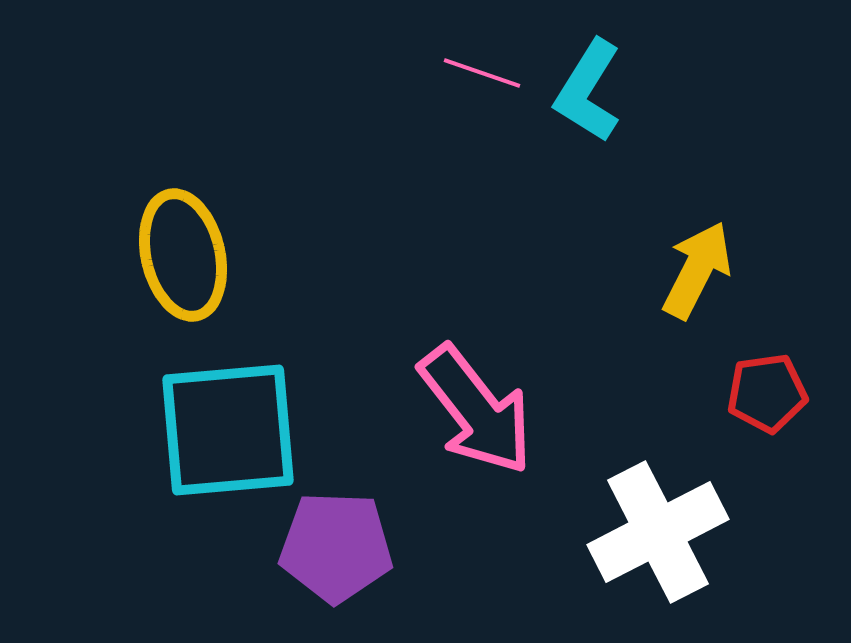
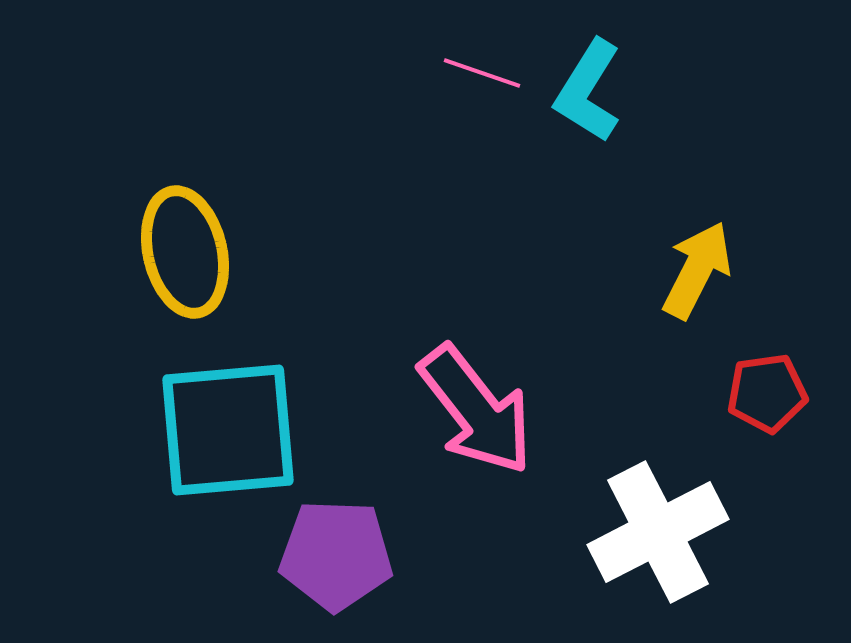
yellow ellipse: moved 2 px right, 3 px up
purple pentagon: moved 8 px down
